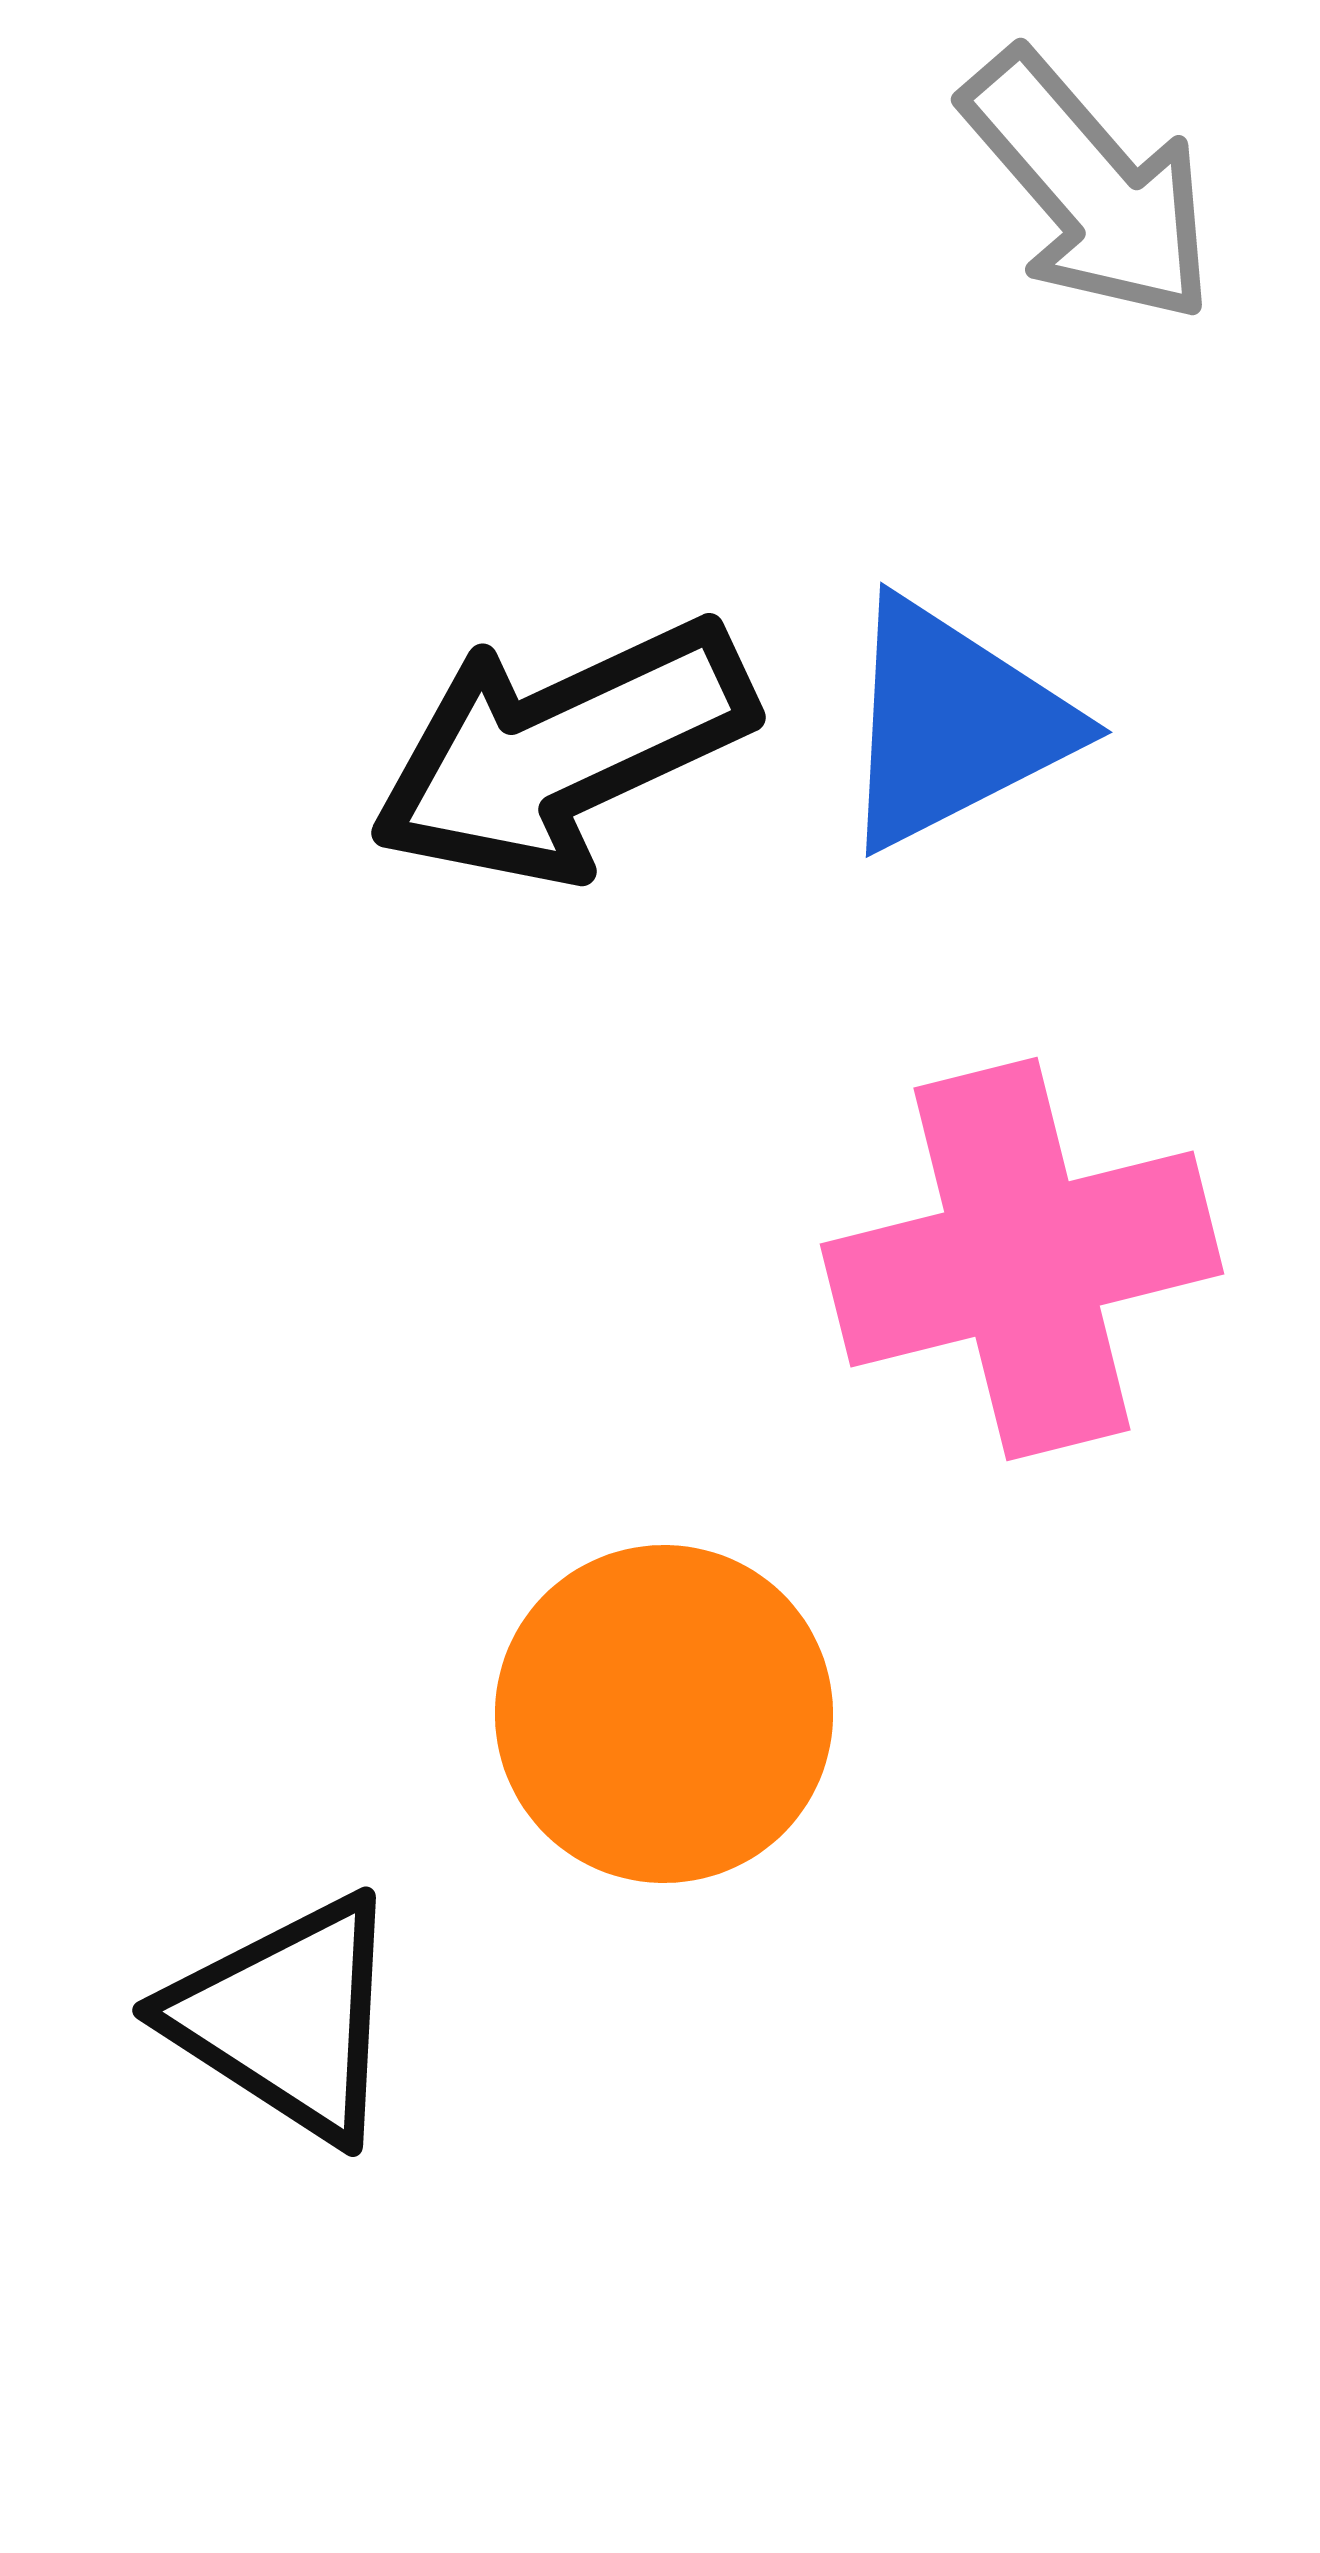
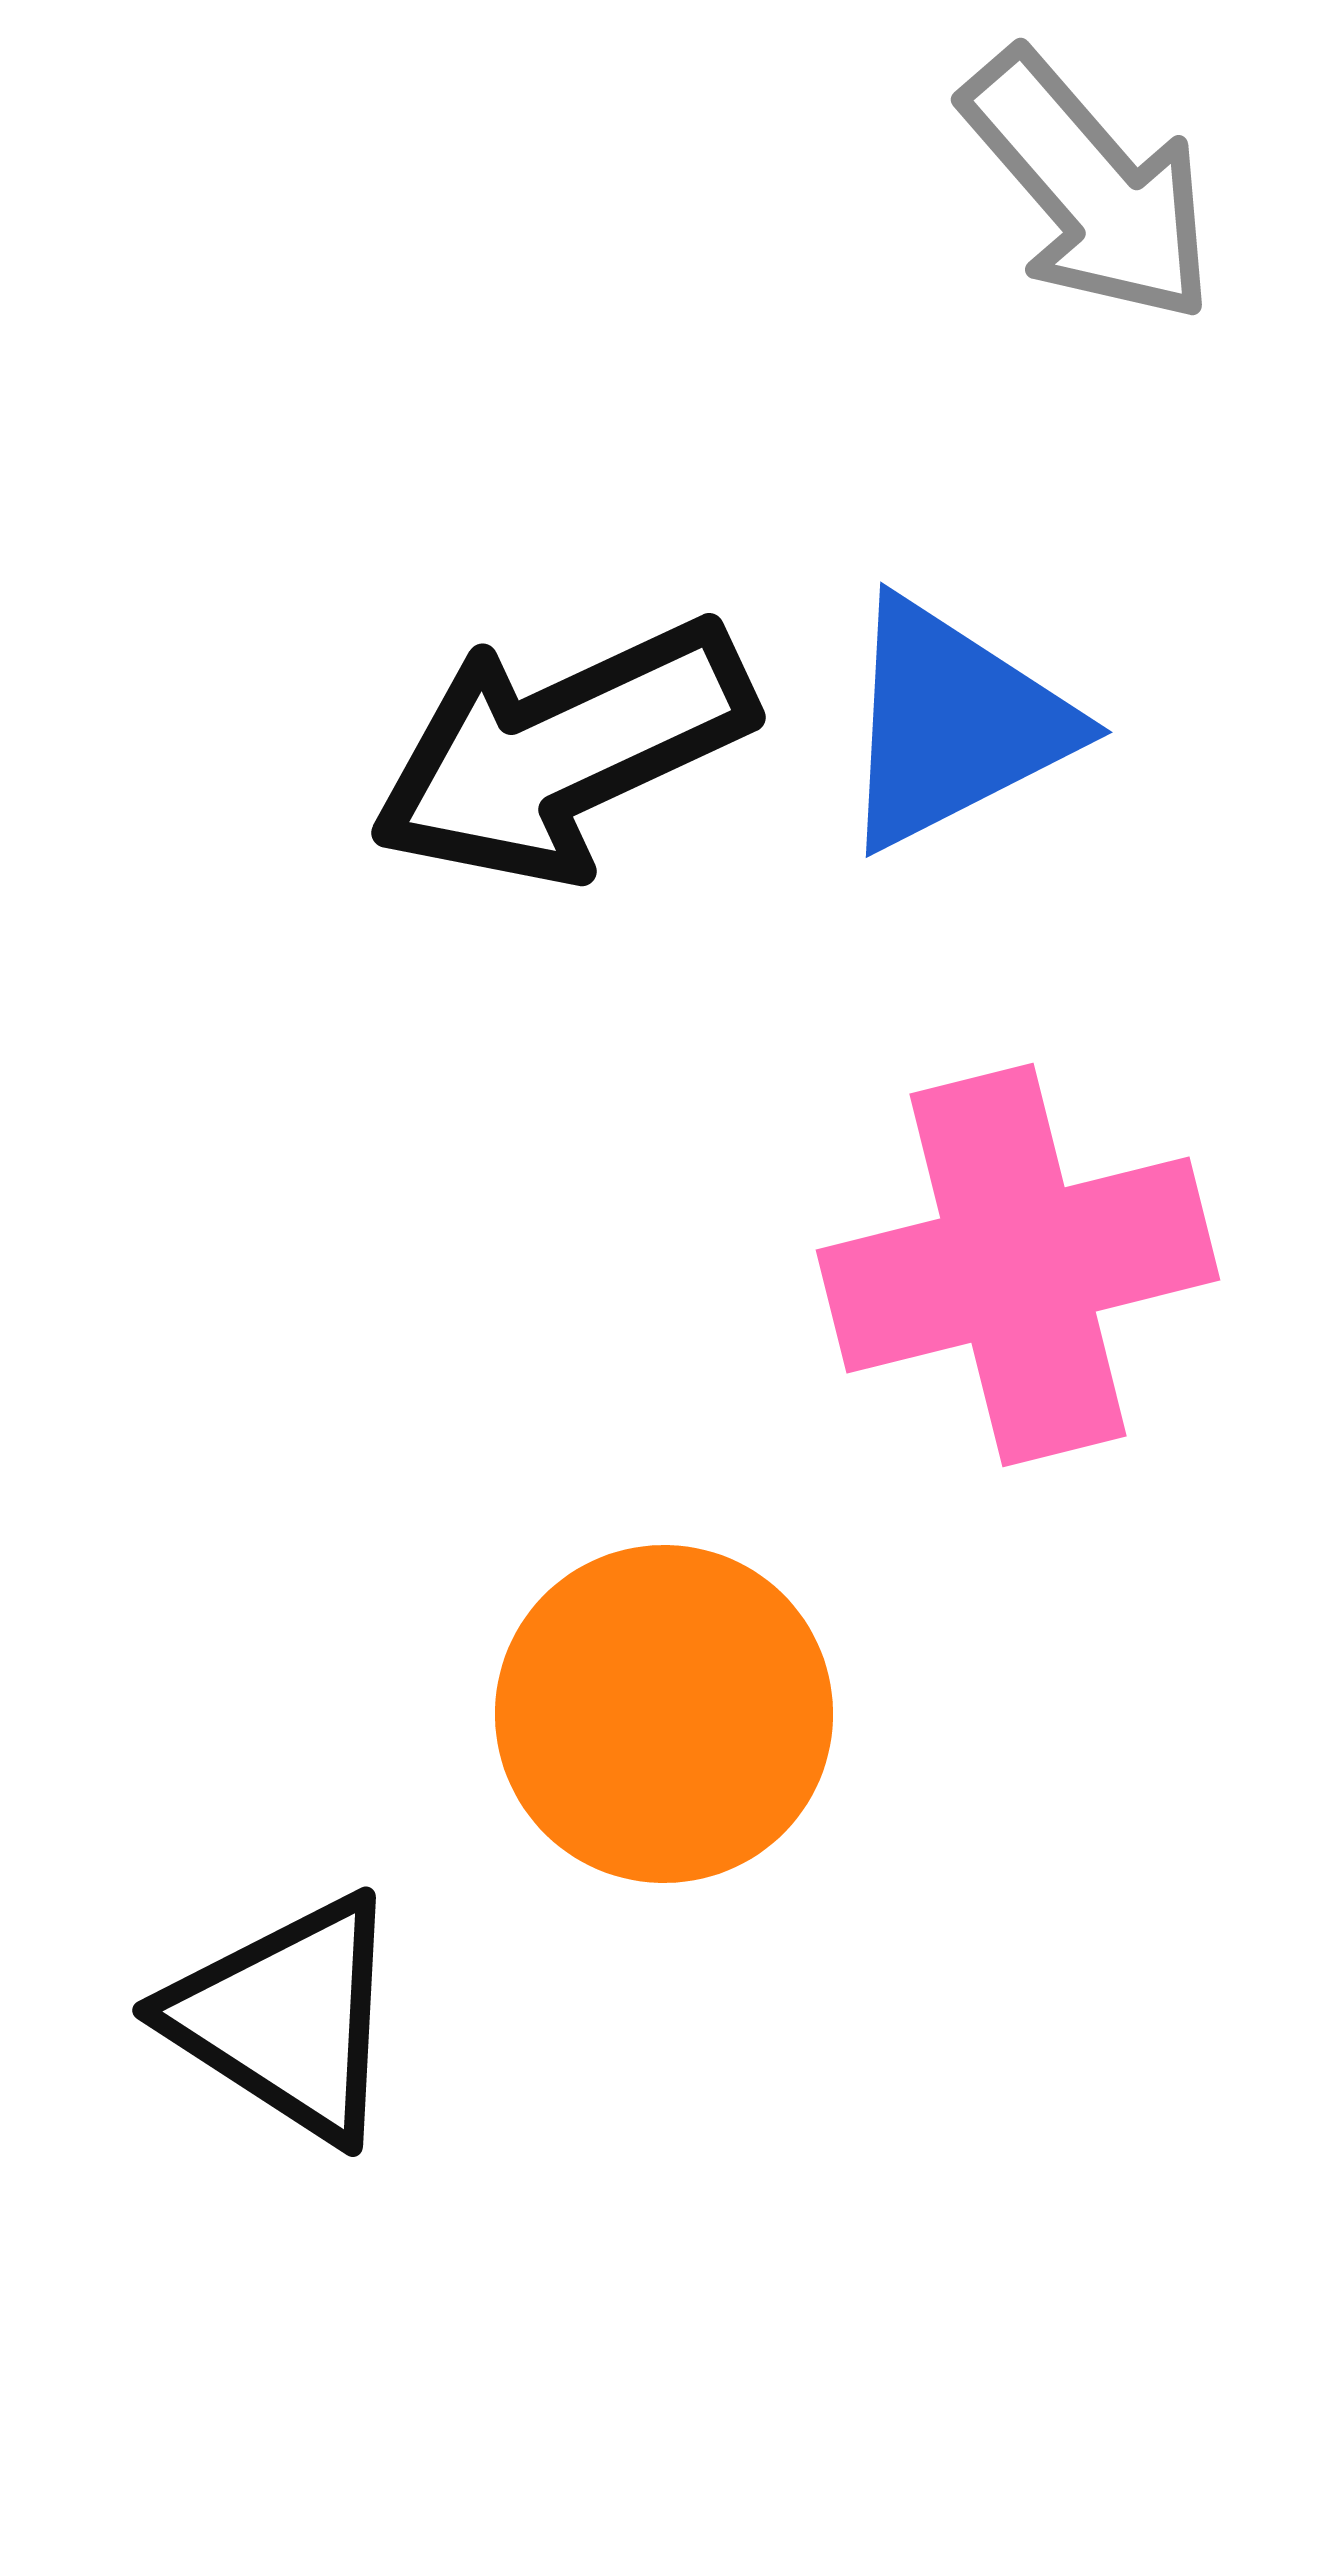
pink cross: moved 4 px left, 6 px down
